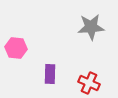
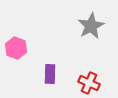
gray star: moved 1 px up; rotated 24 degrees counterclockwise
pink hexagon: rotated 15 degrees clockwise
